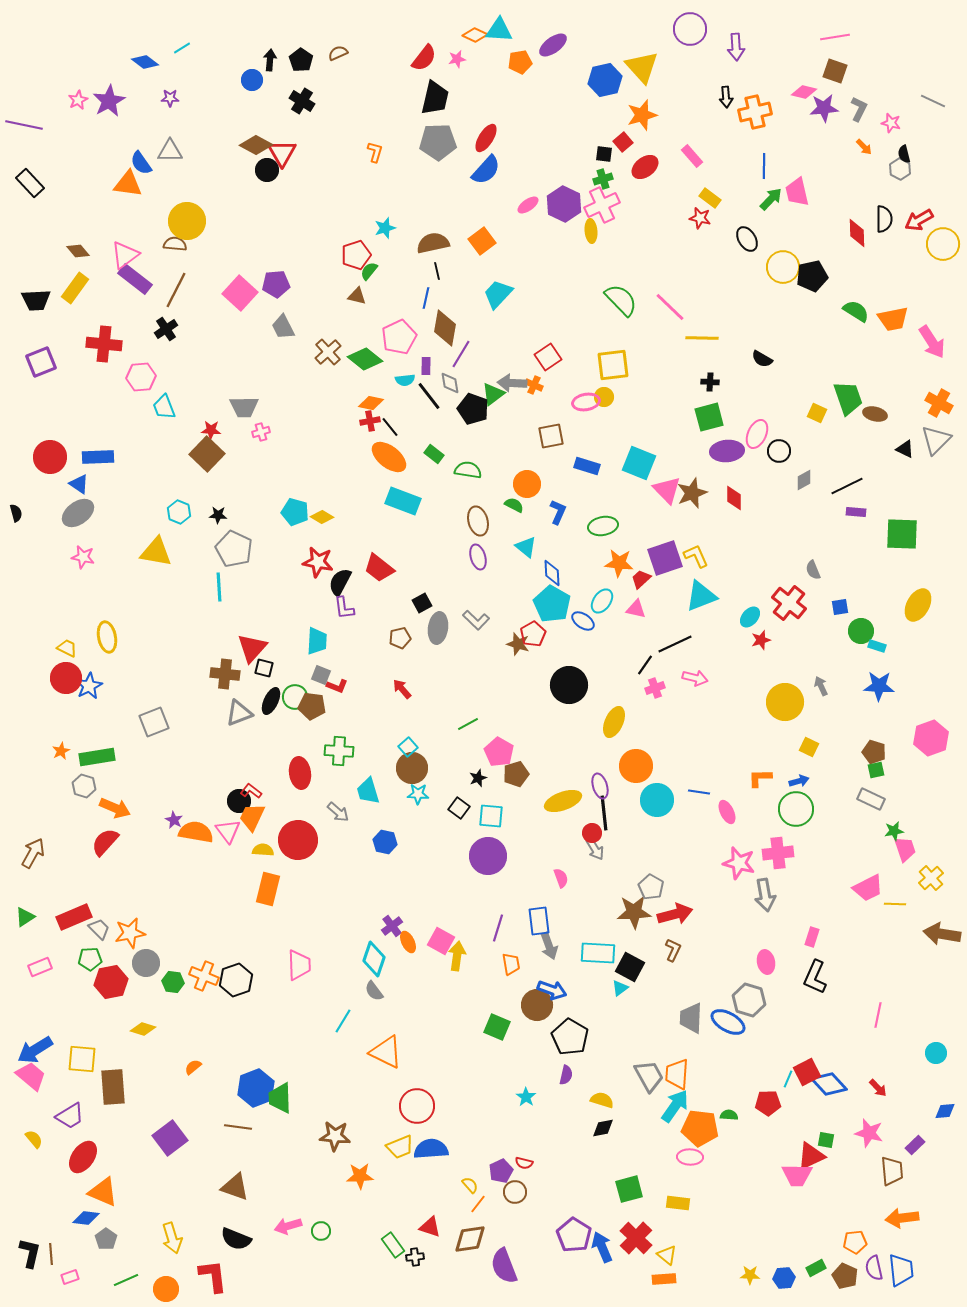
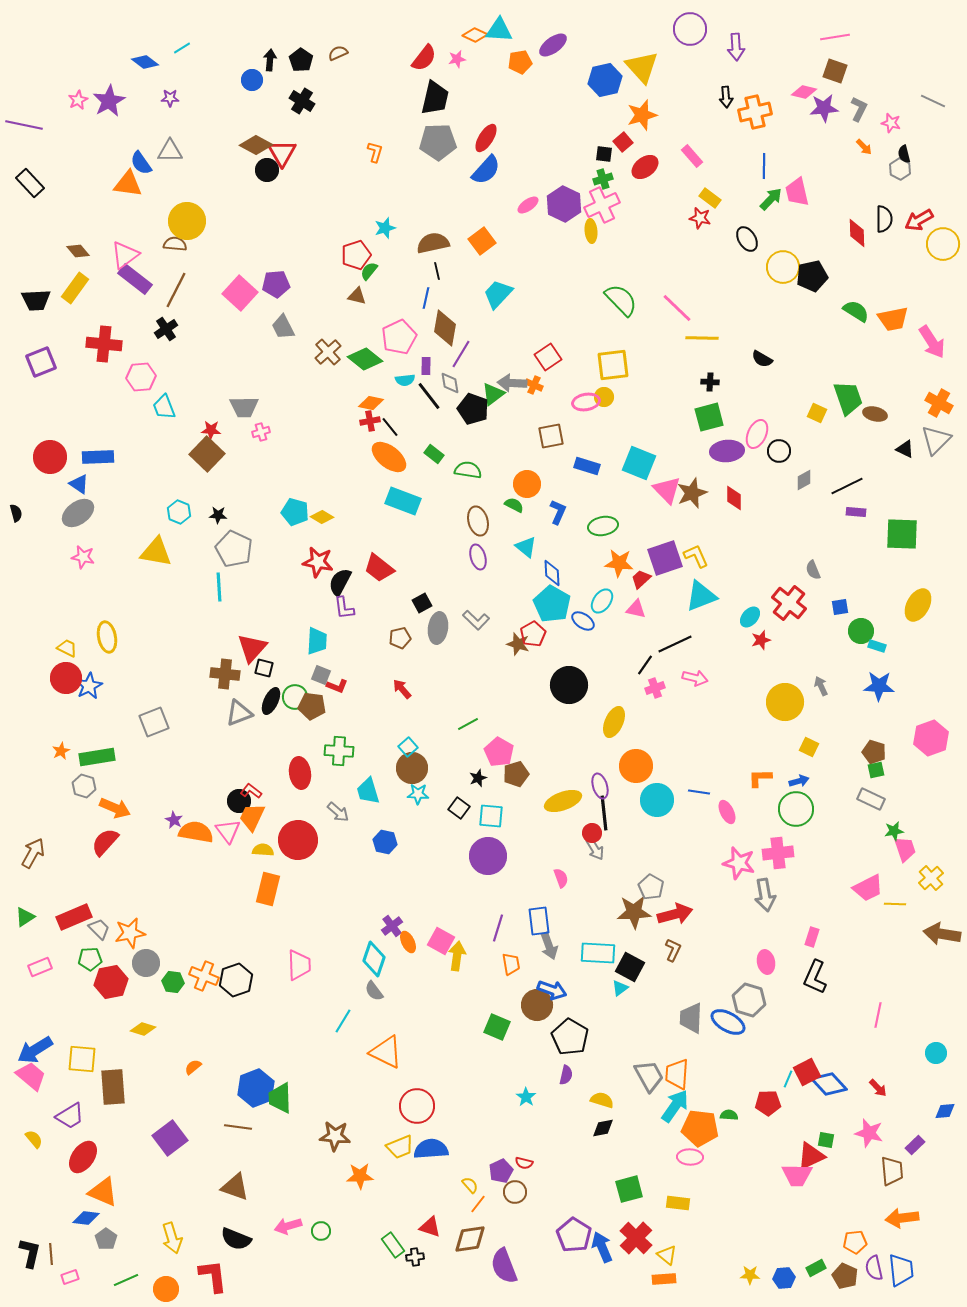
pink line at (670, 307): moved 7 px right, 1 px down
